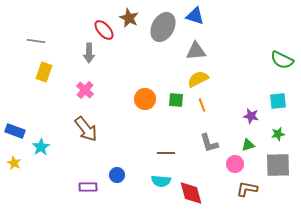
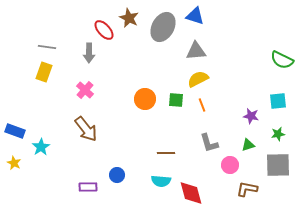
gray line: moved 11 px right, 6 px down
pink circle: moved 5 px left, 1 px down
